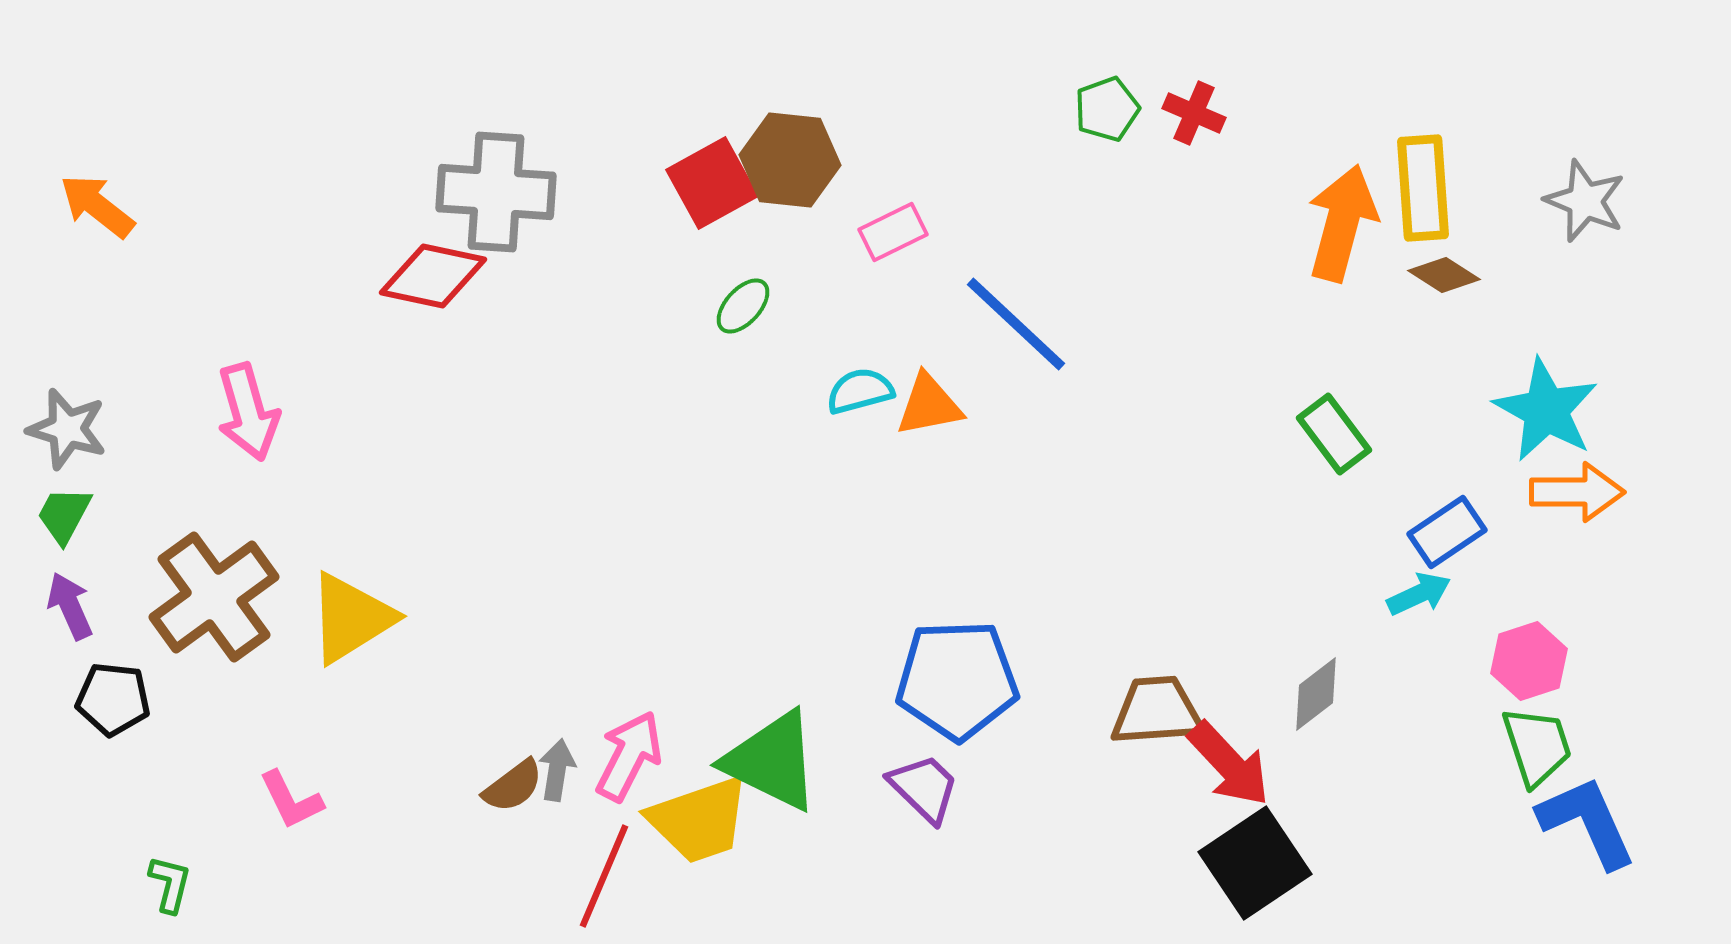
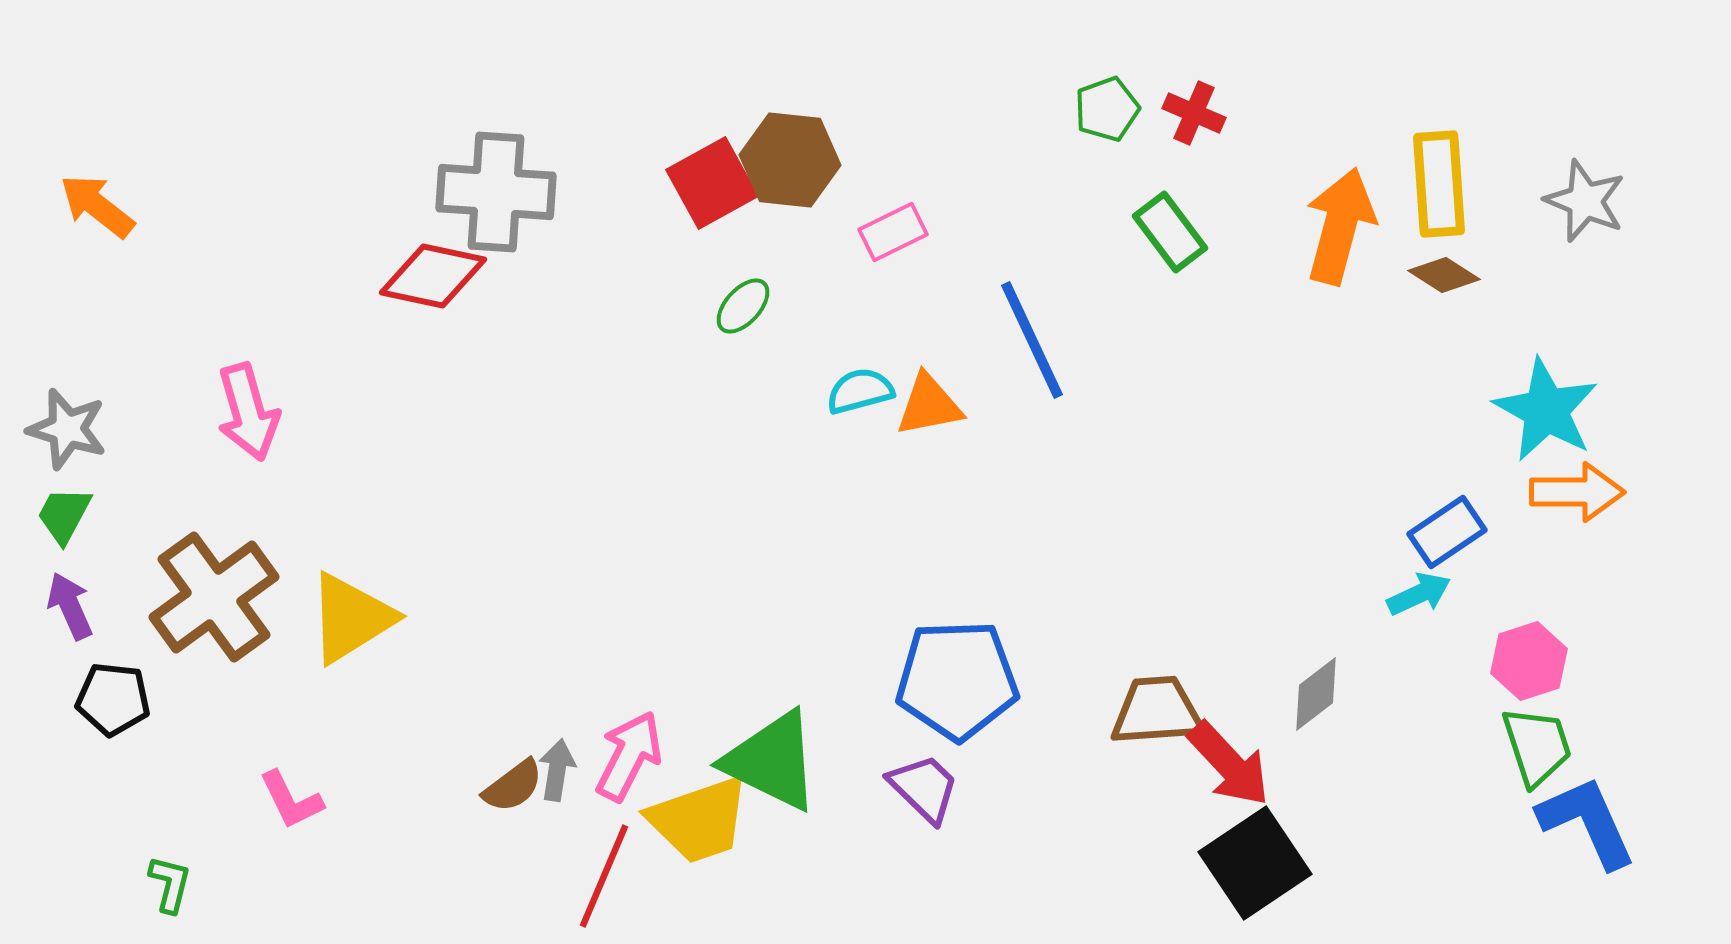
yellow rectangle at (1423, 188): moved 16 px right, 4 px up
orange arrow at (1342, 223): moved 2 px left, 3 px down
blue line at (1016, 324): moved 16 px right, 16 px down; rotated 22 degrees clockwise
green rectangle at (1334, 434): moved 164 px left, 202 px up
